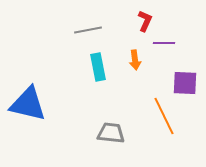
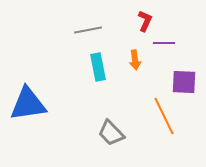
purple square: moved 1 px left, 1 px up
blue triangle: rotated 21 degrees counterclockwise
gray trapezoid: rotated 140 degrees counterclockwise
